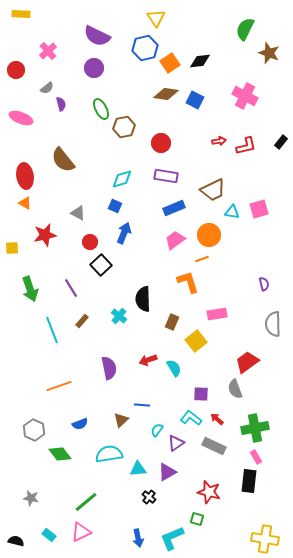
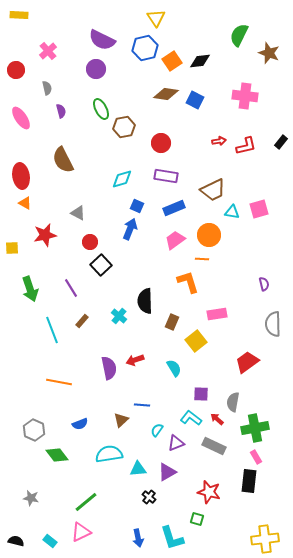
yellow rectangle at (21, 14): moved 2 px left, 1 px down
green semicircle at (245, 29): moved 6 px left, 6 px down
purple semicircle at (97, 36): moved 5 px right, 4 px down
orange square at (170, 63): moved 2 px right, 2 px up
purple circle at (94, 68): moved 2 px right, 1 px down
gray semicircle at (47, 88): rotated 64 degrees counterclockwise
pink cross at (245, 96): rotated 20 degrees counterclockwise
purple semicircle at (61, 104): moved 7 px down
pink ellipse at (21, 118): rotated 35 degrees clockwise
brown semicircle at (63, 160): rotated 12 degrees clockwise
red ellipse at (25, 176): moved 4 px left
blue square at (115, 206): moved 22 px right
blue arrow at (124, 233): moved 6 px right, 4 px up
orange line at (202, 259): rotated 24 degrees clockwise
black semicircle at (143, 299): moved 2 px right, 2 px down
red arrow at (148, 360): moved 13 px left
orange line at (59, 386): moved 4 px up; rotated 30 degrees clockwise
gray semicircle at (235, 389): moved 2 px left, 13 px down; rotated 30 degrees clockwise
purple triangle at (176, 443): rotated 12 degrees clockwise
green diamond at (60, 454): moved 3 px left, 1 px down
cyan rectangle at (49, 535): moved 1 px right, 6 px down
cyan L-shape at (172, 538): rotated 84 degrees counterclockwise
yellow cross at (265, 539): rotated 16 degrees counterclockwise
